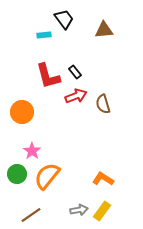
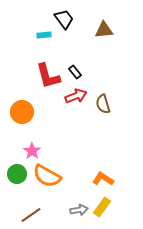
orange semicircle: rotated 100 degrees counterclockwise
yellow rectangle: moved 4 px up
